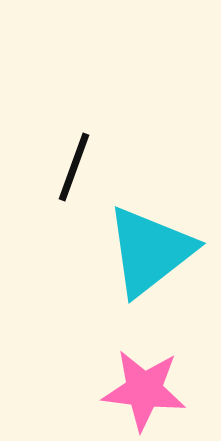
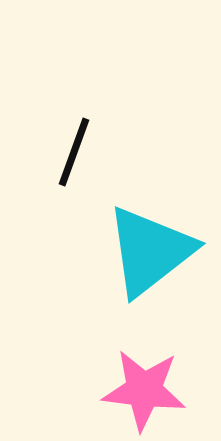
black line: moved 15 px up
